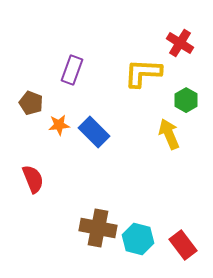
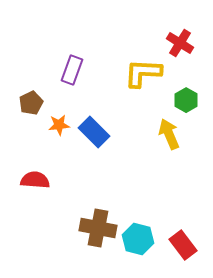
brown pentagon: rotated 25 degrees clockwise
red semicircle: moved 2 px right, 1 px down; rotated 64 degrees counterclockwise
